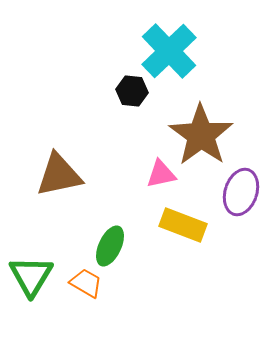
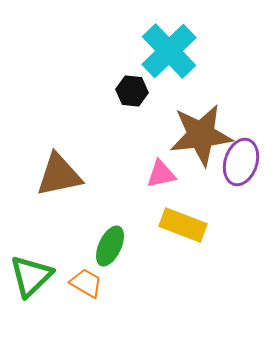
brown star: rotated 30 degrees clockwise
purple ellipse: moved 30 px up
green triangle: rotated 15 degrees clockwise
